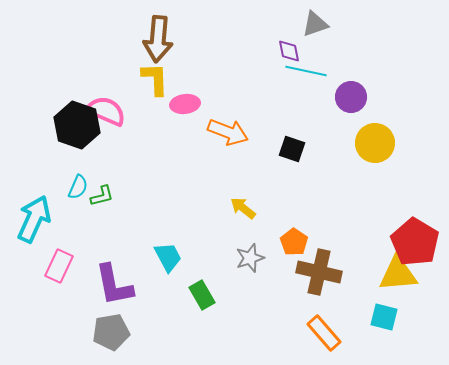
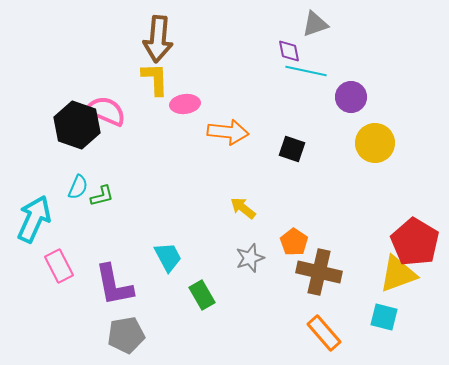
orange arrow: rotated 15 degrees counterclockwise
pink rectangle: rotated 52 degrees counterclockwise
yellow triangle: rotated 15 degrees counterclockwise
gray pentagon: moved 15 px right, 3 px down
